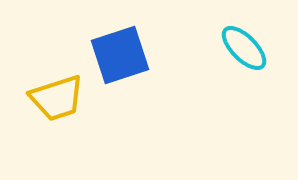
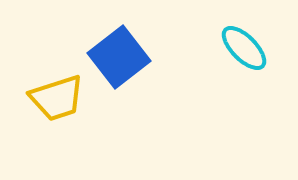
blue square: moved 1 px left, 2 px down; rotated 20 degrees counterclockwise
